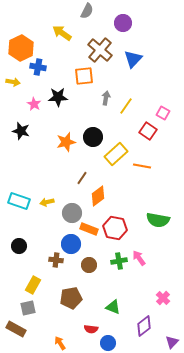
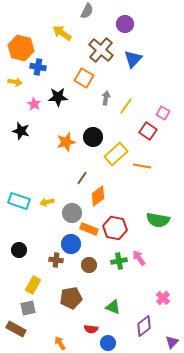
purple circle at (123, 23): moved 2 px right, 1 px down
orange hexagon at (21, 48): rotated 20 degrees counterclockwise
brown cross at (100, 50): moved 1 px right
orange square at (84, 76): moved 2 px down; rotated 36 degrees clockwise
yellow arrow at (13, 82): moved 2 px right
black circle at (19, 246): moved 4 px down
